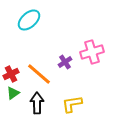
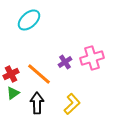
pink cross: moved 6 px down
yellow L-shape: rotated 145 degrees clockwise
